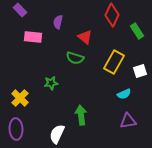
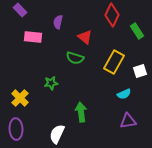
green arrow: moved 3 px up
